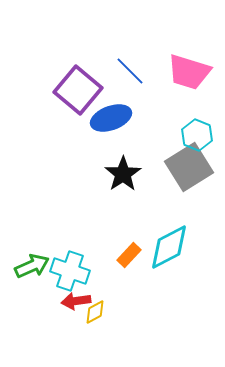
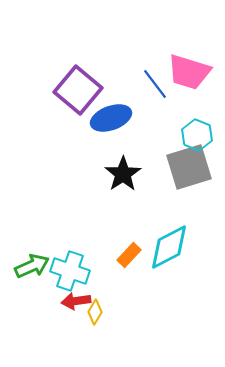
blue line: moved 25 px right, 13 px down; rotated 8 degrees clockwise
gray square: rotated 15 degrees clockwise
yellow diamond: rotated 30 degrees counterclockwise
